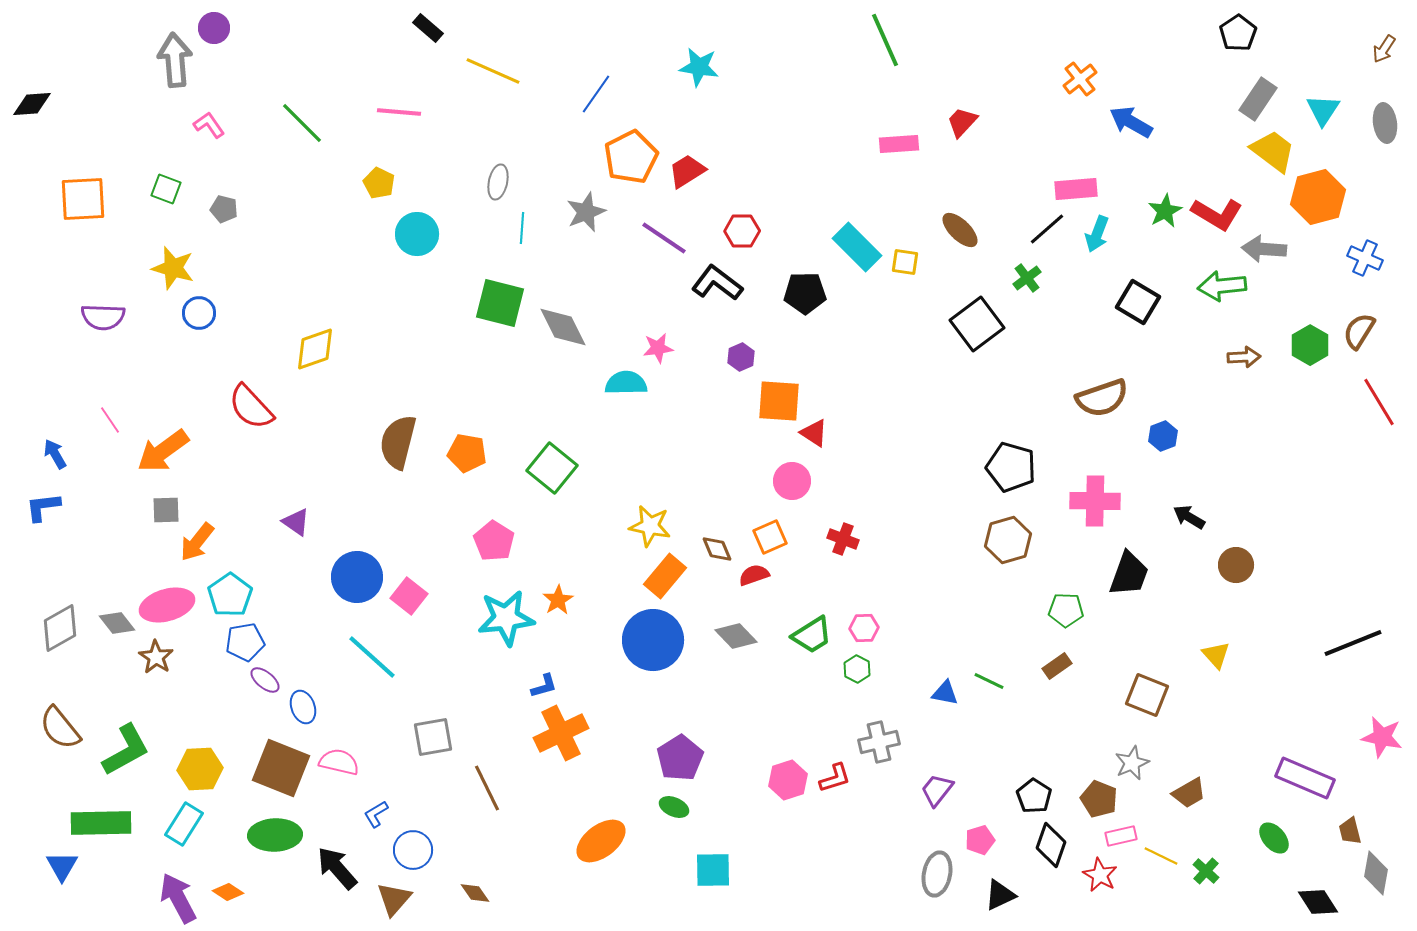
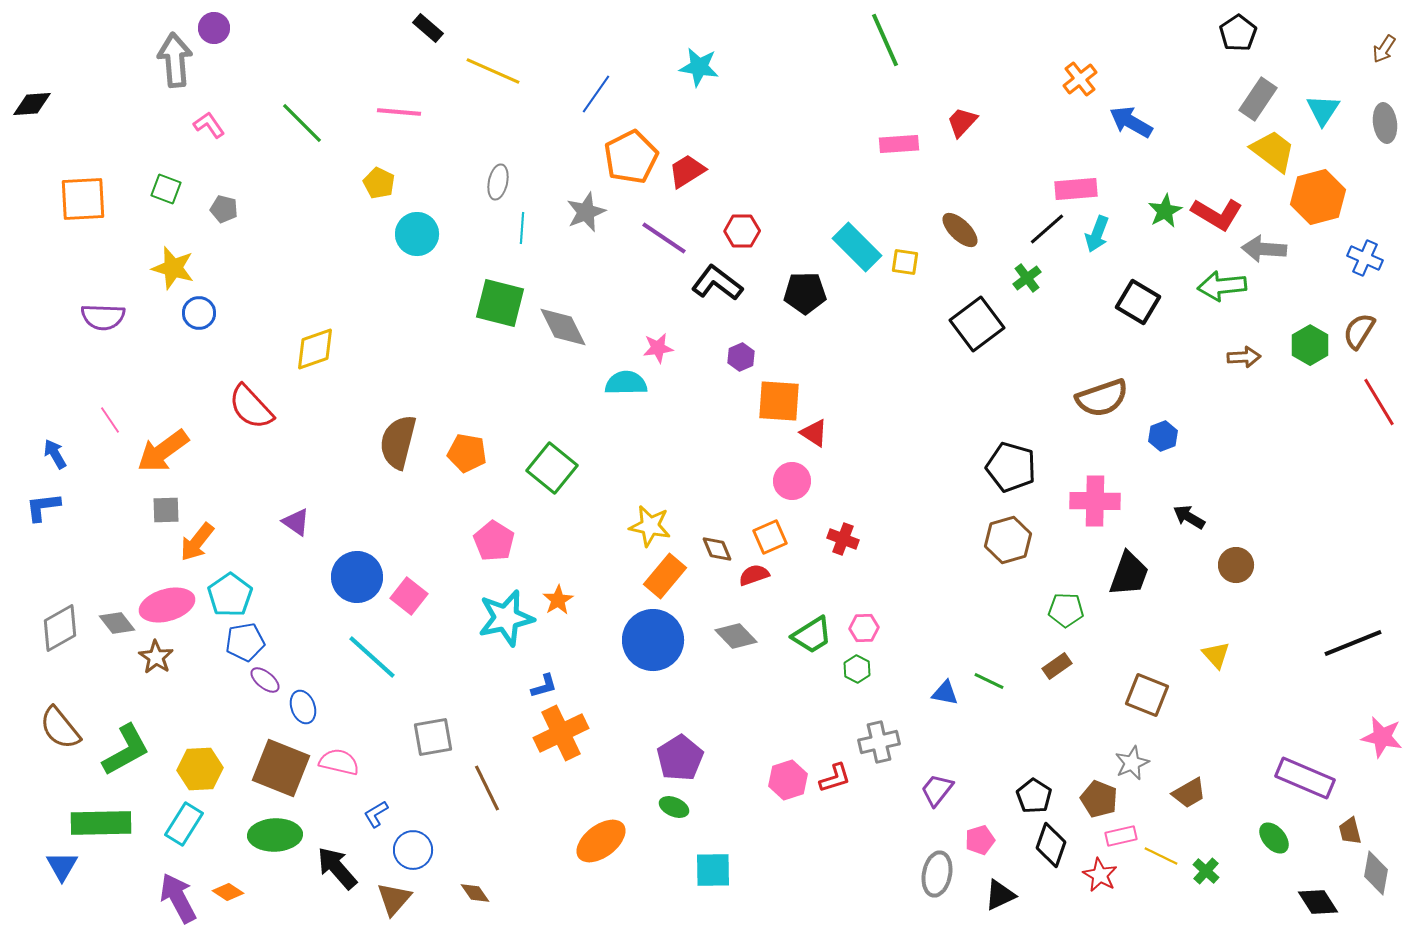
cyan star at (506, 618): rotated 6 degrees counterclockwise
